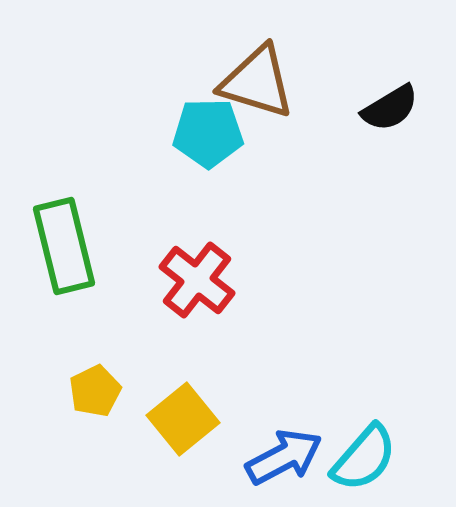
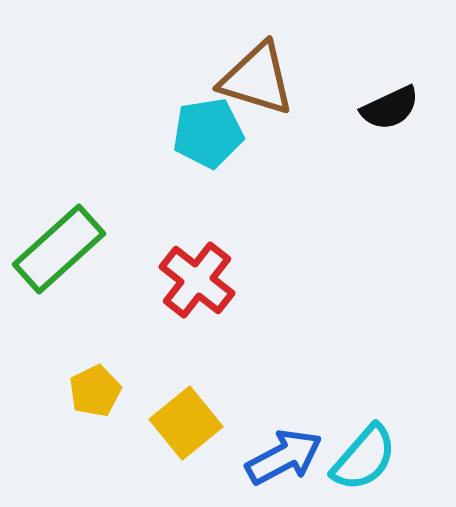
brown triangle: moved 3 px up
black semicircle: rotated 6 degrees clockwise
cyan pentagon: rotated 8 degrees counterclockwise
green rectangle: moved 5 px left, 3 px down; rotated 62 degrees clockwise
yellow square: moved 3 px right, 4 px down
